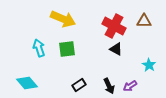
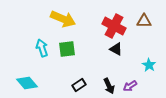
cyan arrow: moved 3 px right
